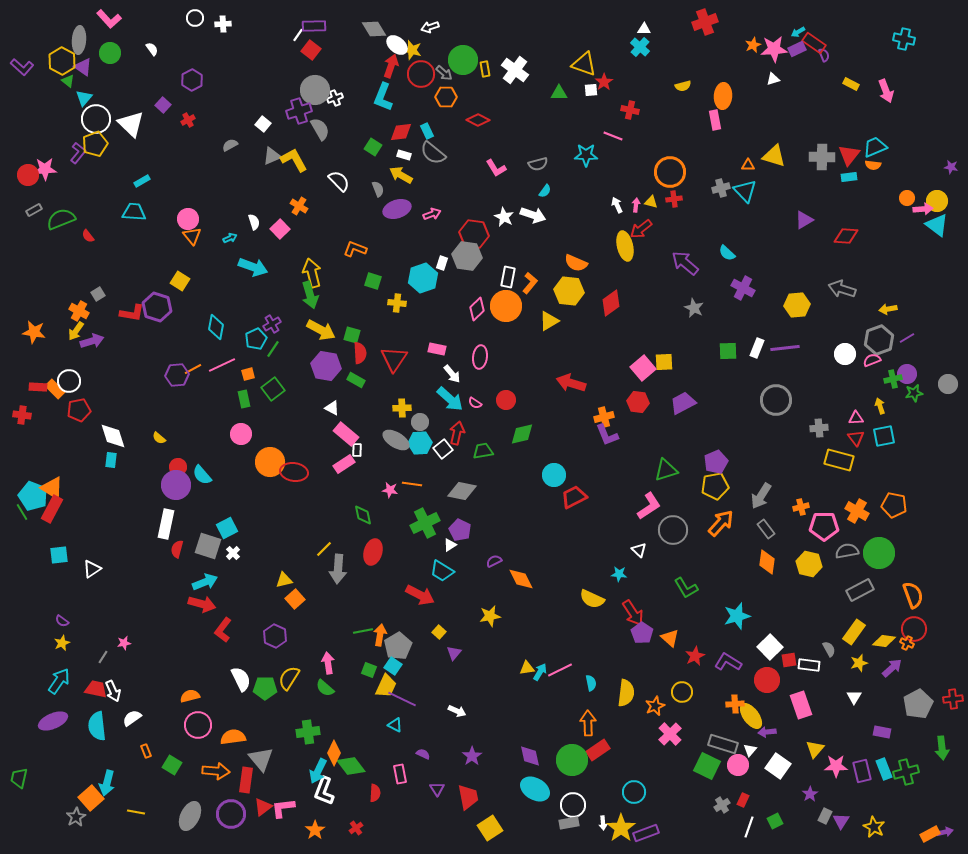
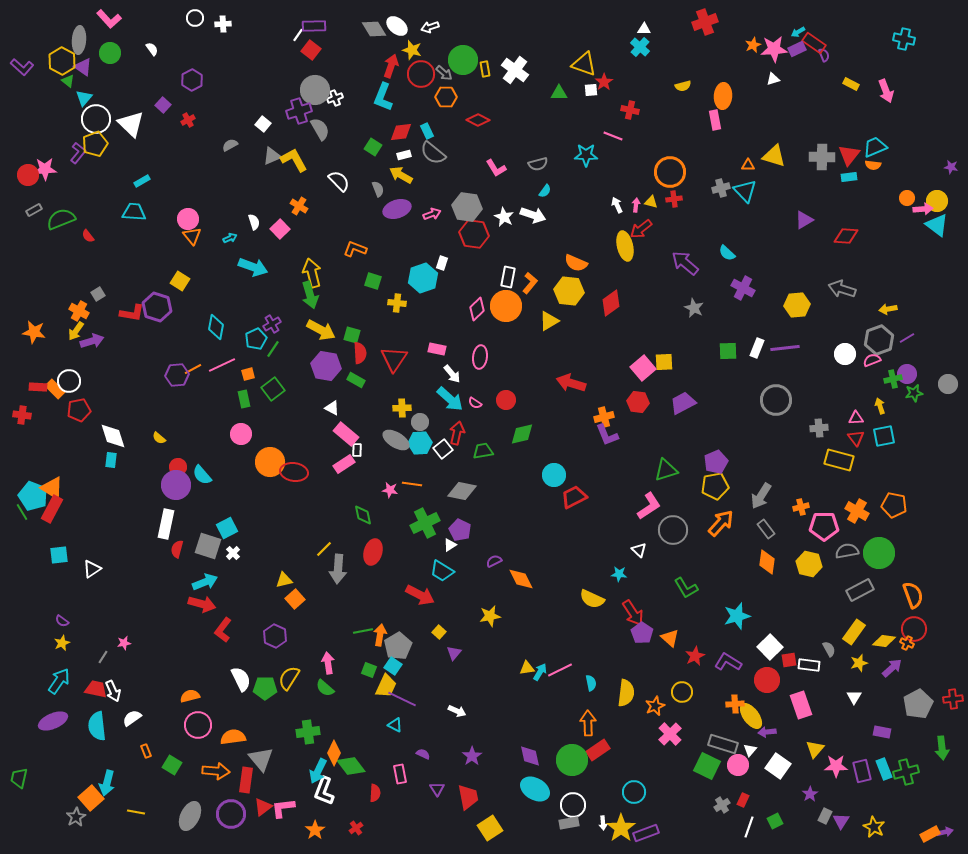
white ellipse at (397, 45): moved 19 px up
white rectangle at (404, 155): rotated 32 degrees counterclockwise
gray hexagon at (467, 256): moved 49 px up
